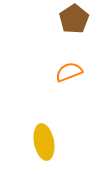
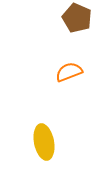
brown pentagon: moved 3 px right, 1 px up; rotated 16 degrees counterclockwise
